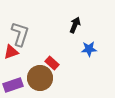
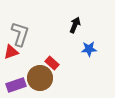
purple rectangle: moved 3 px right
